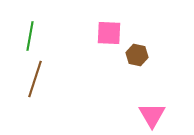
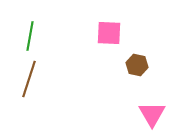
brown hexagon: moved 10 px down
brown line: moved 6 px left
pink triangle: moved 1 px up
